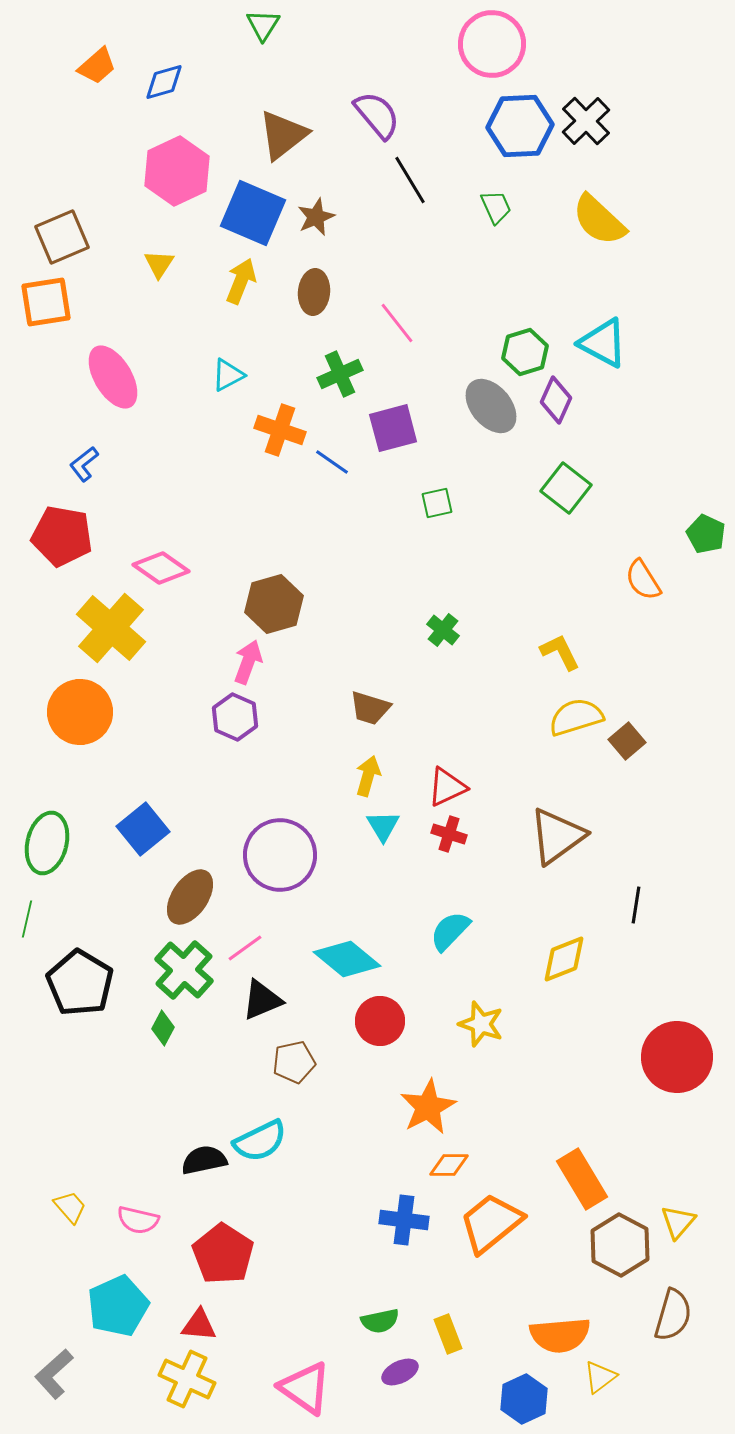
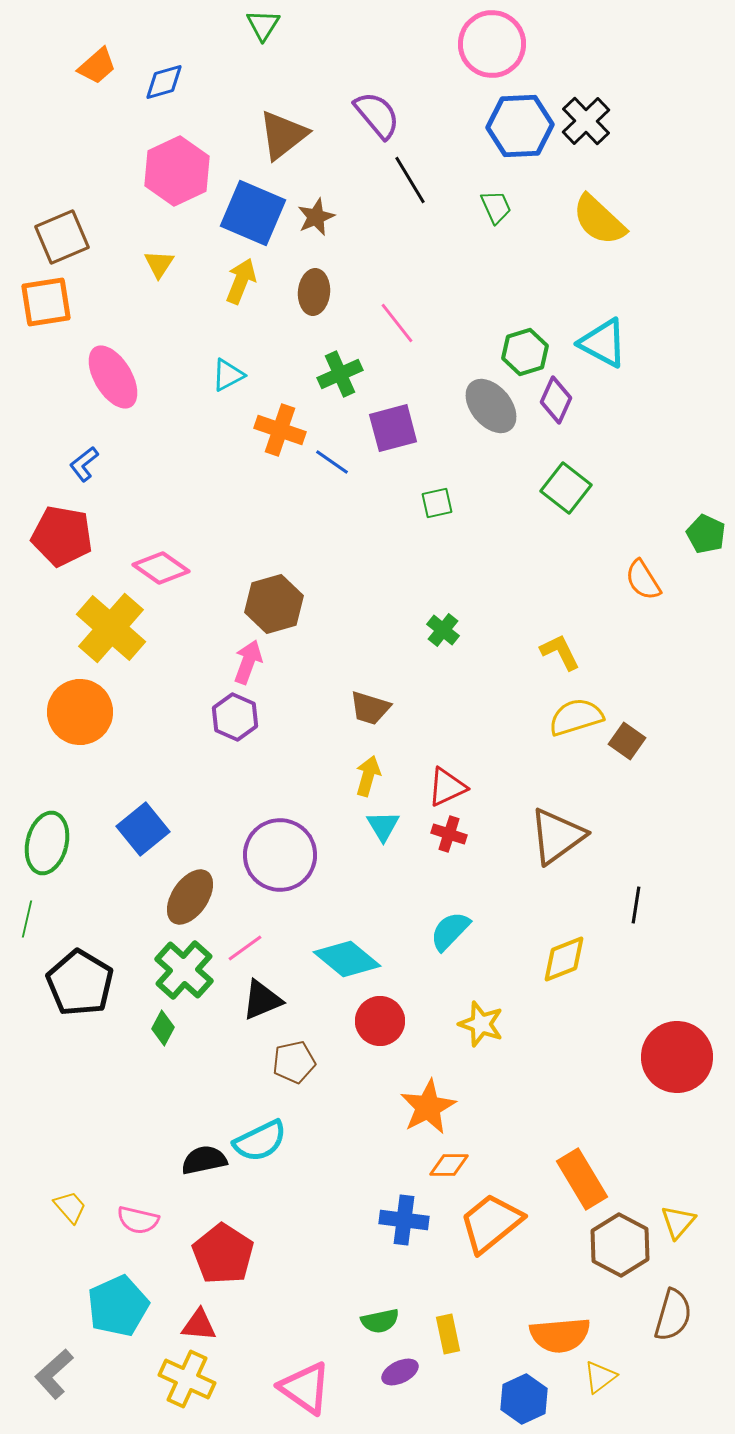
brown square at (627, 741): rotated 15 degrees counterclockwise
yellow rectangle at (448, 1334): rotated 9 degrees clockwise
